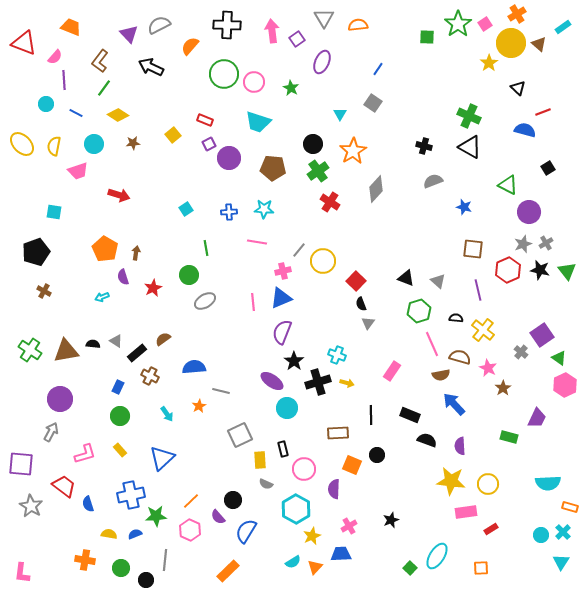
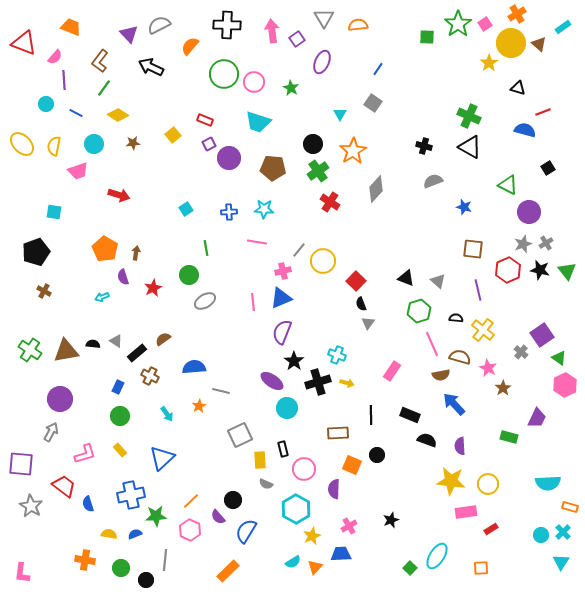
black triangle at (518, 88): rotated 28 degrees counterclockwise
